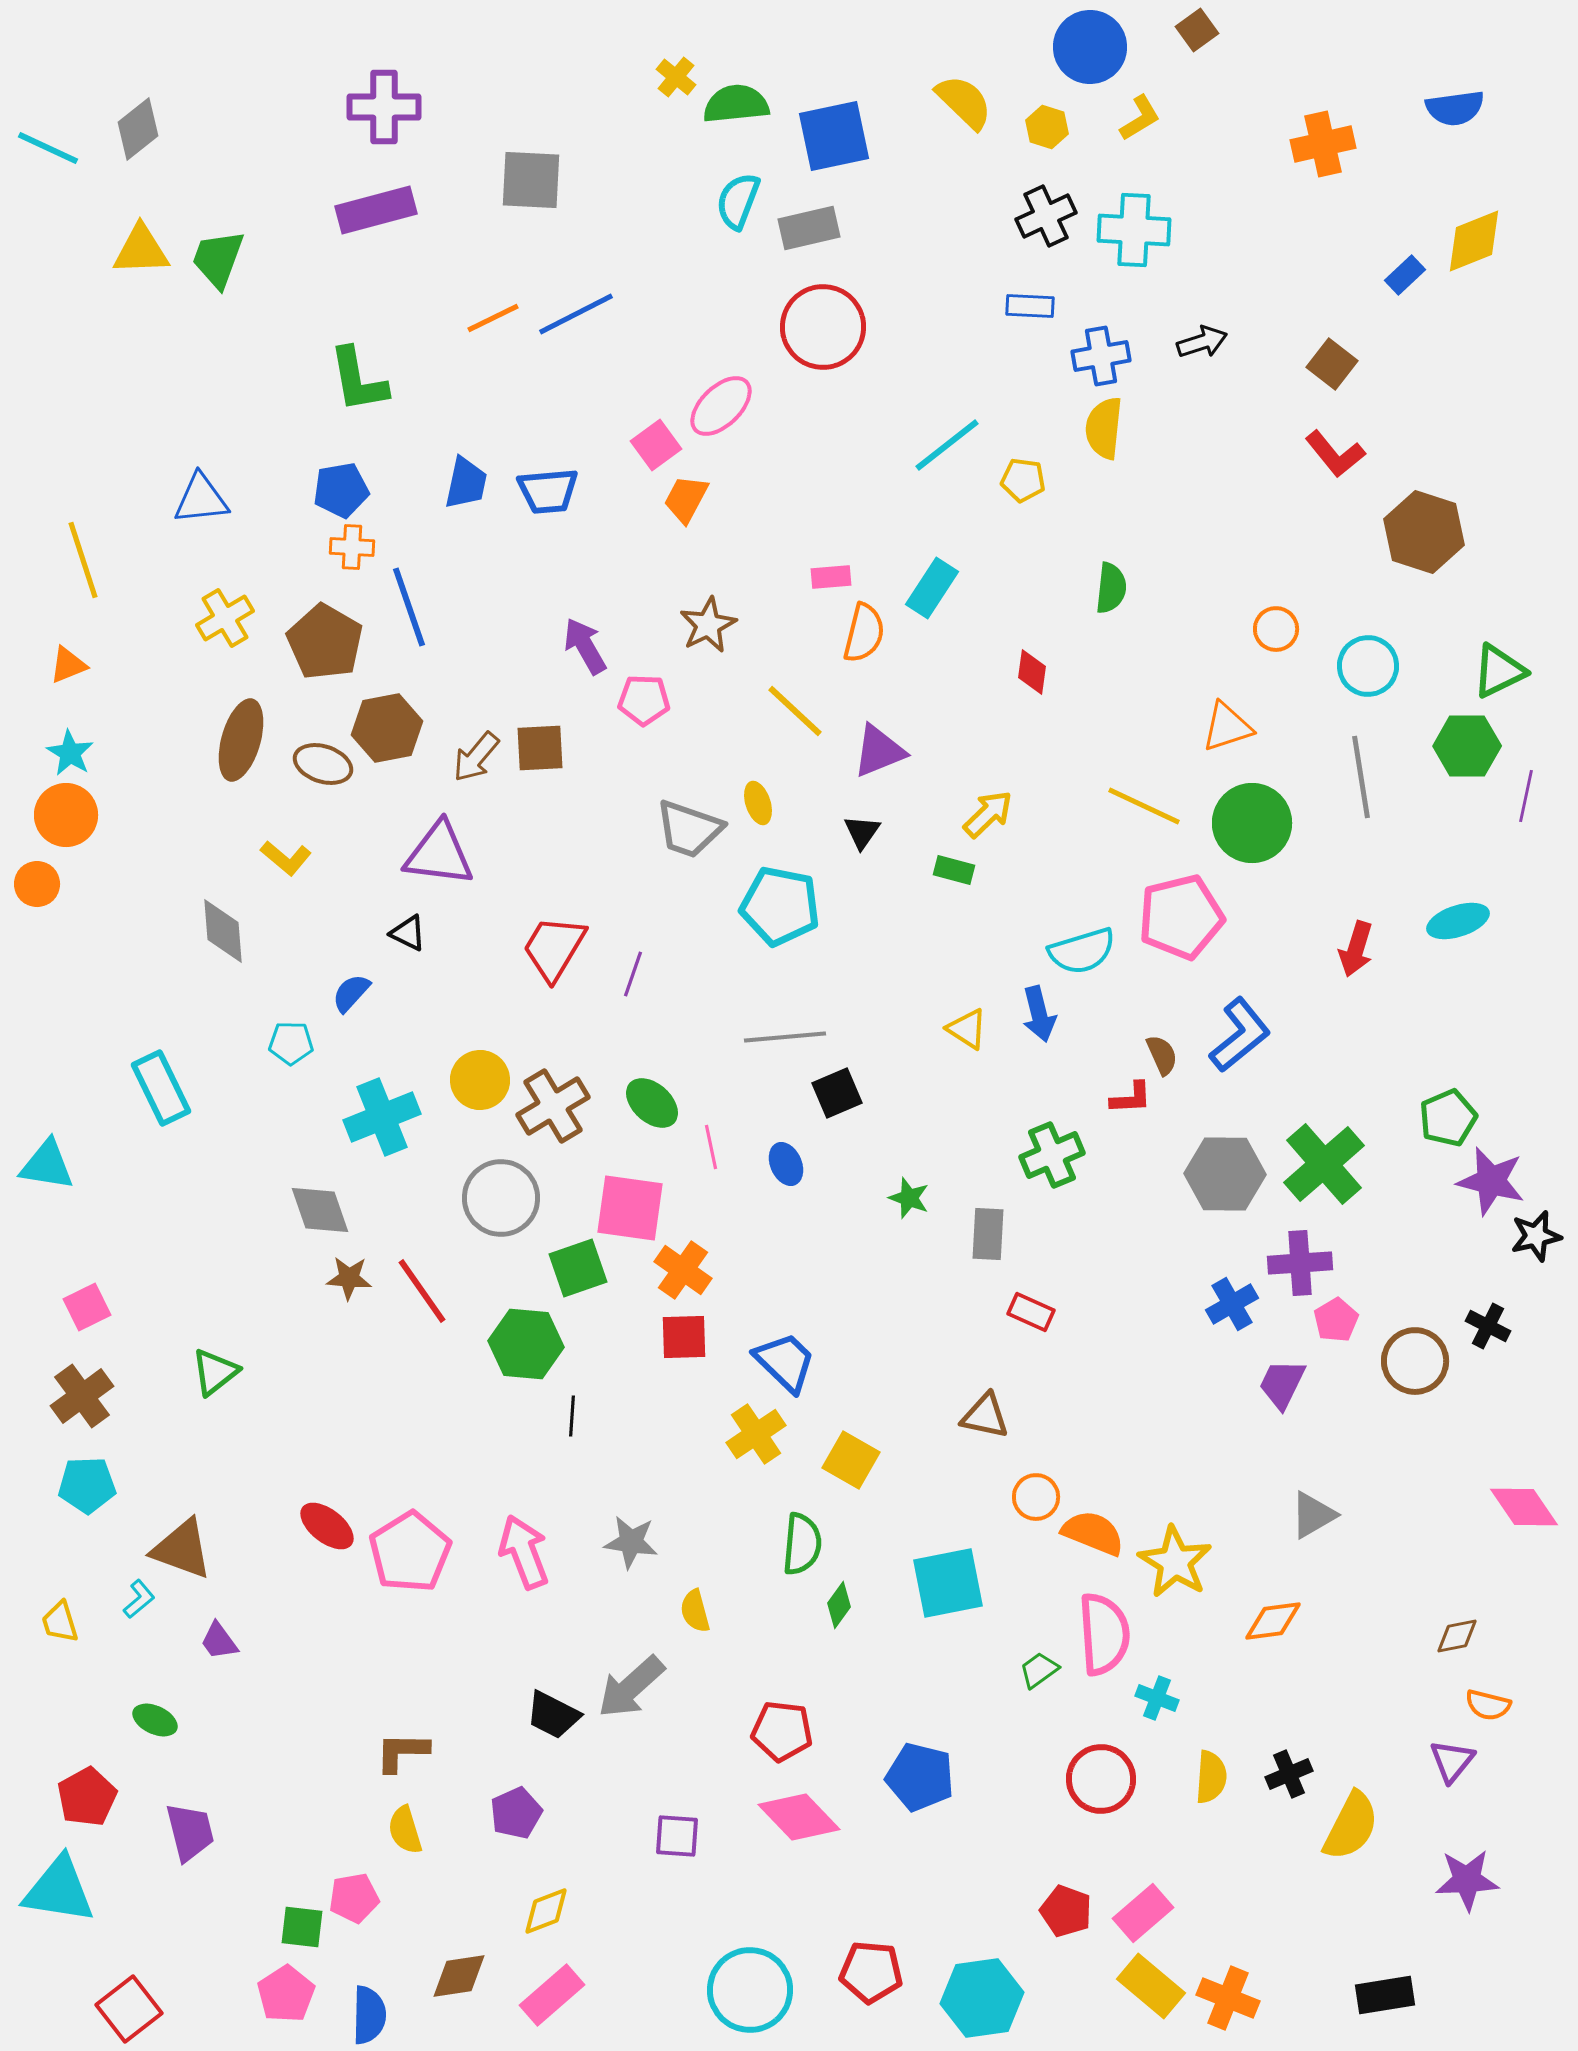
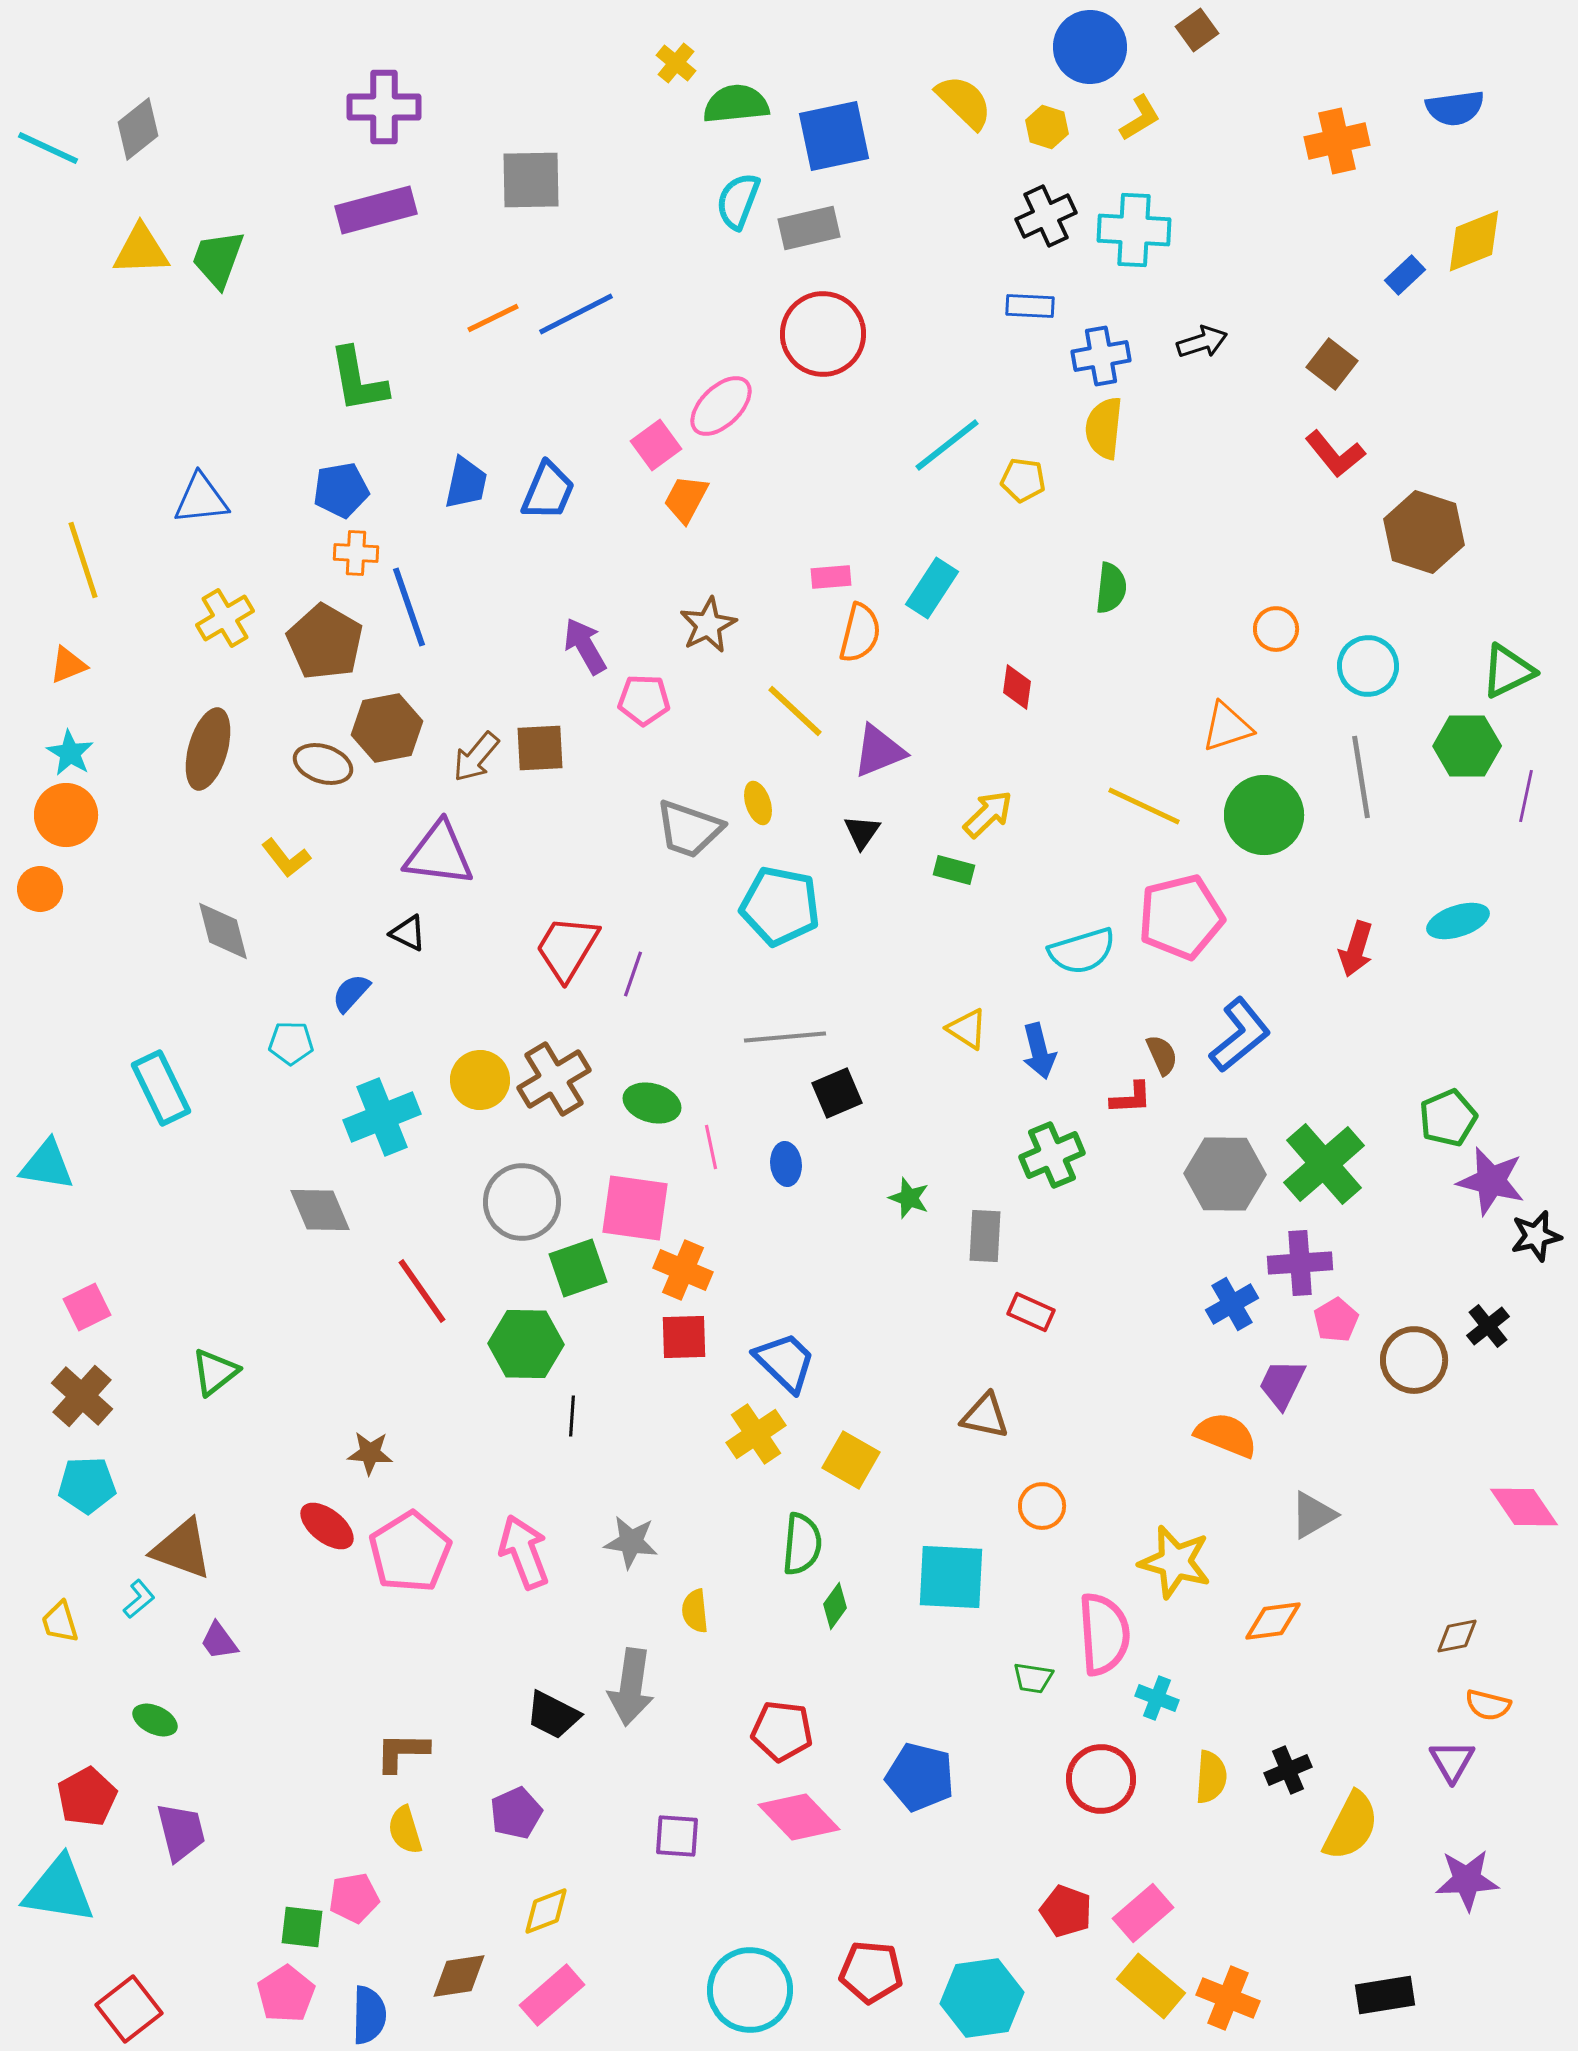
yellow cross at (676, 77): moved 14 px up
orange cross at (1323, 144): moved 14 px right, 3 px up
gray square at (531, 180): rotated 4 degrees counterclockwise
red circle at (823, 327): moved 7 px down
blue trapezoid at (548, 491): rotated 62 degrees counterclockwise
orange cross at (352, 547): moved 4 px right, 6 px down
orange semicircle at (864, 633): moved 4 px left
green triangle at (1499, 671): moved 9 px right
red diamond at (1032, 672): moved 15 px left, 15 px down
brown ellipse at (241, 740): moved 33 px left, 9 px down
green circle at (1252, 823): moved 12 px right, 8 px up
yellow L-shape at (286, 858): rotated 12 degrees clockwise
orange circle at (37, 884): moved 3 px right, 5 px down
gray diamond at (223, 931): rotated 10 degrees counterclockwise
red trapezoid at (554, 948): moved 13 px right
blue arrow at (1039, 1014): moved 37 px down
green ellipse at (652, 1103): rotated 26 degrees counterclockwise
brown cross at (553, 1106): moved 1 px right, 27 px up
blue ellipse at (786, 1164): rotated 18 degrees clockwise
gray circle at (501, 1198): moved 21 px right, 4 px down
pink square at (630, 1208): moved 5 px right
gray diamond at (320, 1210): rotated 4 degrees counterclockwise
gray rectangle at (988, 1234): moved 3 px left, 2 px down
orange cross at (683, 1270): rotated 12 degrees counterclockwise
brown star at (349, 1278): moved 21 px right, 175 px down
black cross at (1488, 1326): rotated 24 degrees clockwise
green hexagon at (526, 1344): rotated 4 degrees counterclockwise
brown circle at (1415, 1361): moved 1 px left, 1 px up
brown cross at (82, 1396): rotated 12 degrees counterclockwise
orange circle at (1036, 1497): moved 6 px right, 9 px down
orange semicircle at (1093, 1533): moved 133 px right, 98 px up
yellow star at (1175, 1562): rotated 16 degrees counterclockwise
cyan square at (948, 1583): moved 3 px right, 6 px up; rotated 14 degrees clockwise
green diamond at (839, 1605): moved 4 px left, 1 px down
yellow semicircle at (695, 1611): rotated 9 degrees clockwise
green trapezoid at (1039, 1670): moved 6 px left, 8 px down; rotated 135 degrees counterclockwise
gray arrow at (631, 1687): rotated 40 degrees counterclockwise
purple triangle at (1452, 1761): rotated 9 degrees counterclockwise
black cross at (1289, 1774): moved 1 px left, 4 px up
purple trapezoid at (190, 1832): moved 9 px left
